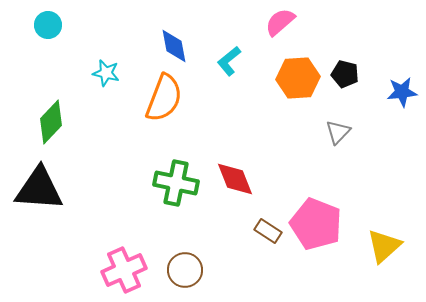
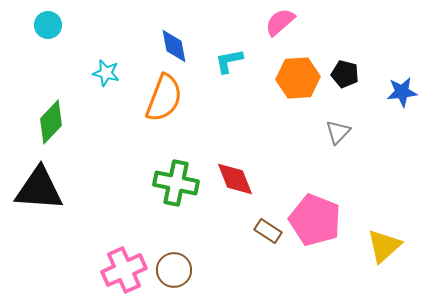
cyan L-shape: rotated 28 degrees clockwise
pink pentagon: moved 1 px left, 4 px up
brown circle: moved 11 px left
